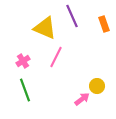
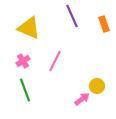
yellow triangle: moved 16 px left
pink line: moved 1 px left, 4 px down
